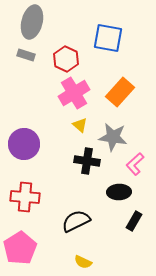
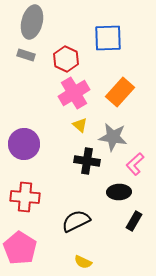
blue square: rotated 12 degrees counterclockwise
pink pentagon: rotated 8 degrees counterclockwise
